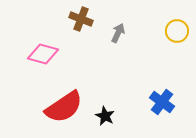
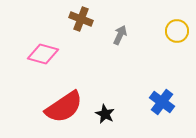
gray arrow: moved 2 px right, 2 px down
black star: moved 2 px up
